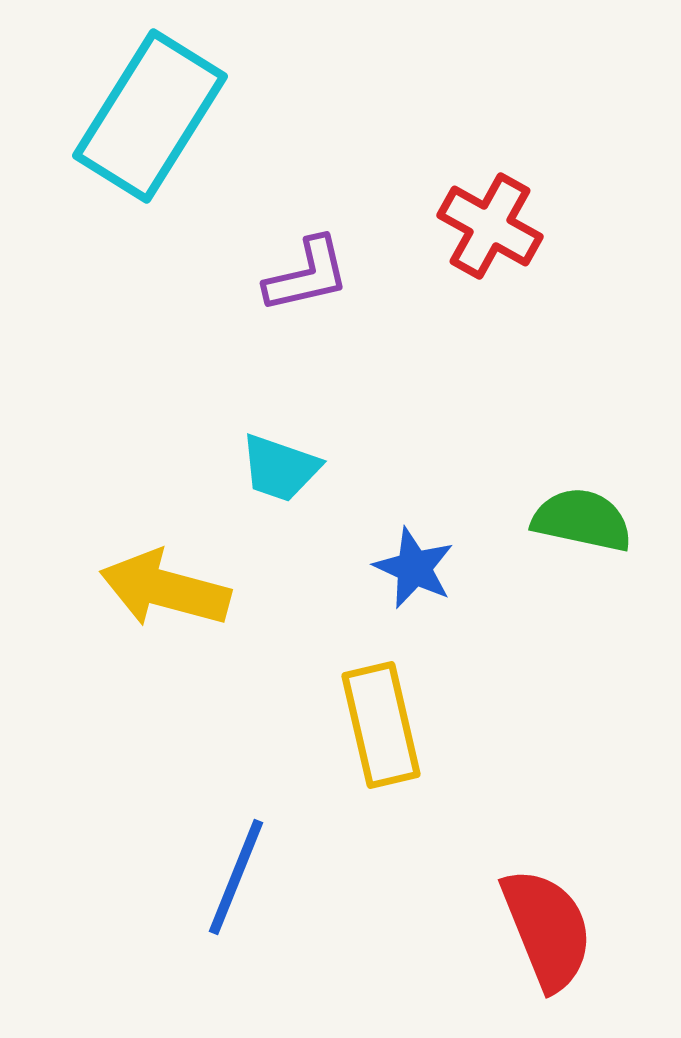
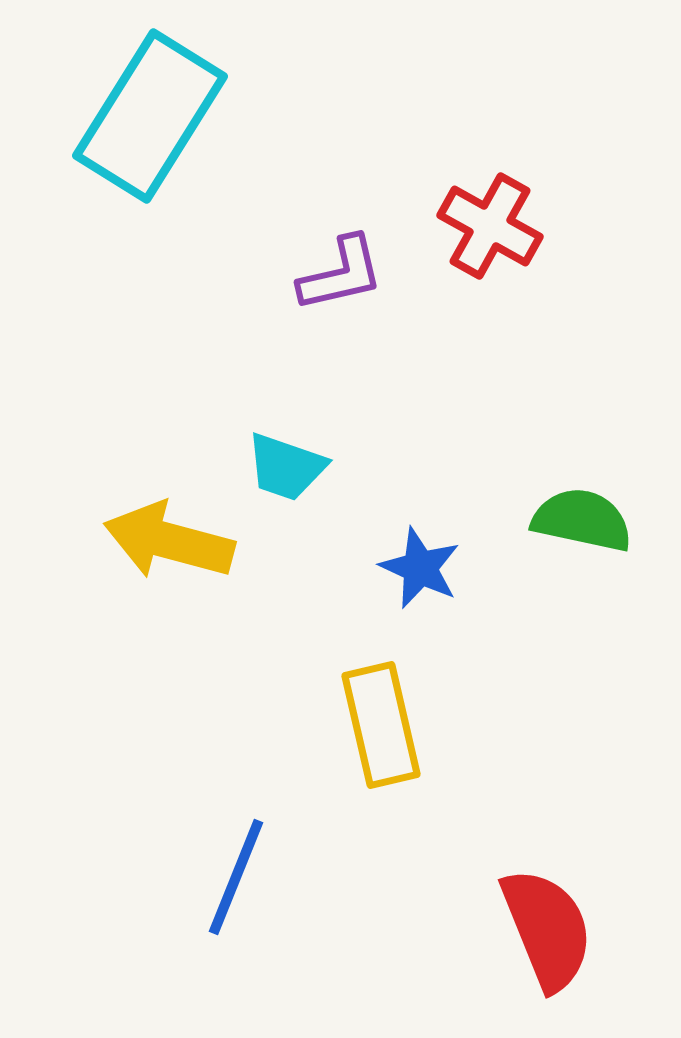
purple L-shape: moved 34 px right, 1 px up
cyan trapezoid: moved 6 px right, 1 px up
blue star: moved 6 px right
yellow arrow: moved 4 px right, 48 px up
